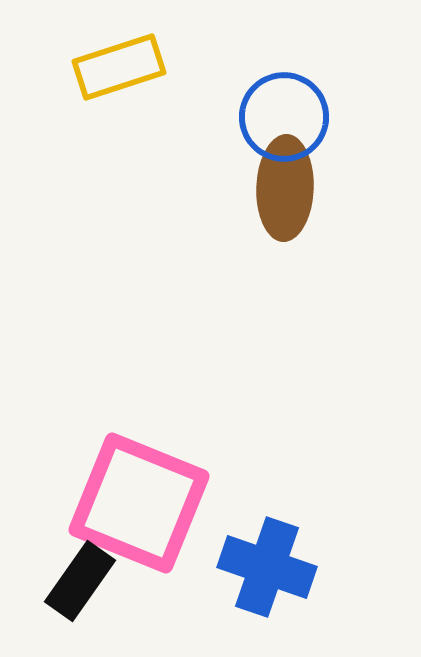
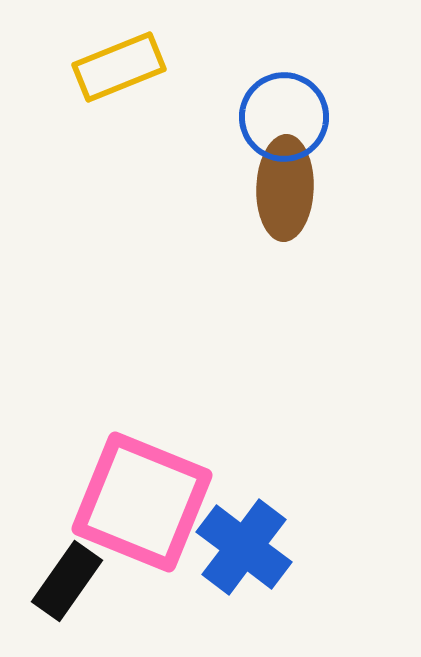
yellow rectangle: rotated 4 degrees counterclockwise
pink square: moved 3 px right, 1 px up
blue cross: moved 23 px left, 20 px up; rotated 18 degrees clockwise
black rectangle: moved 13 px left
